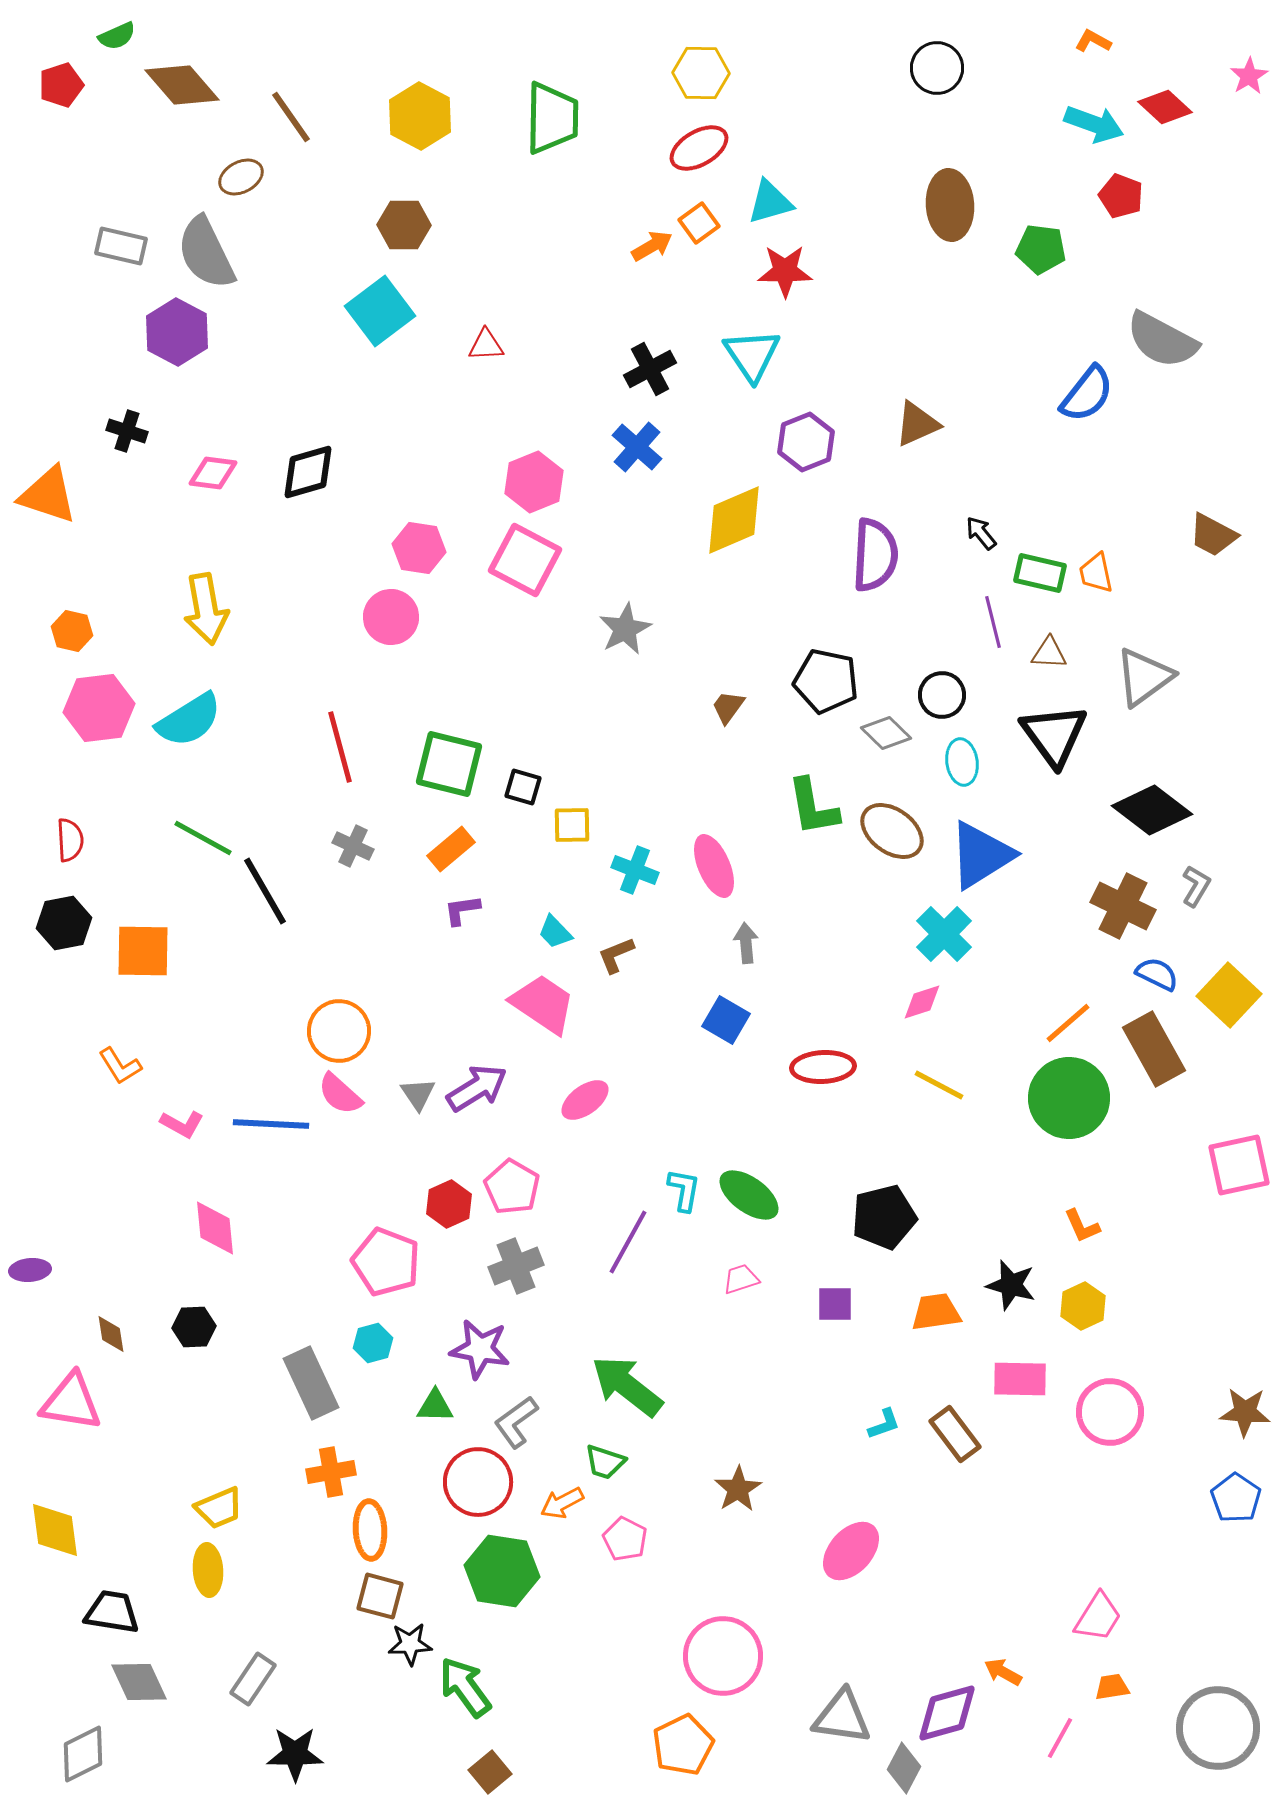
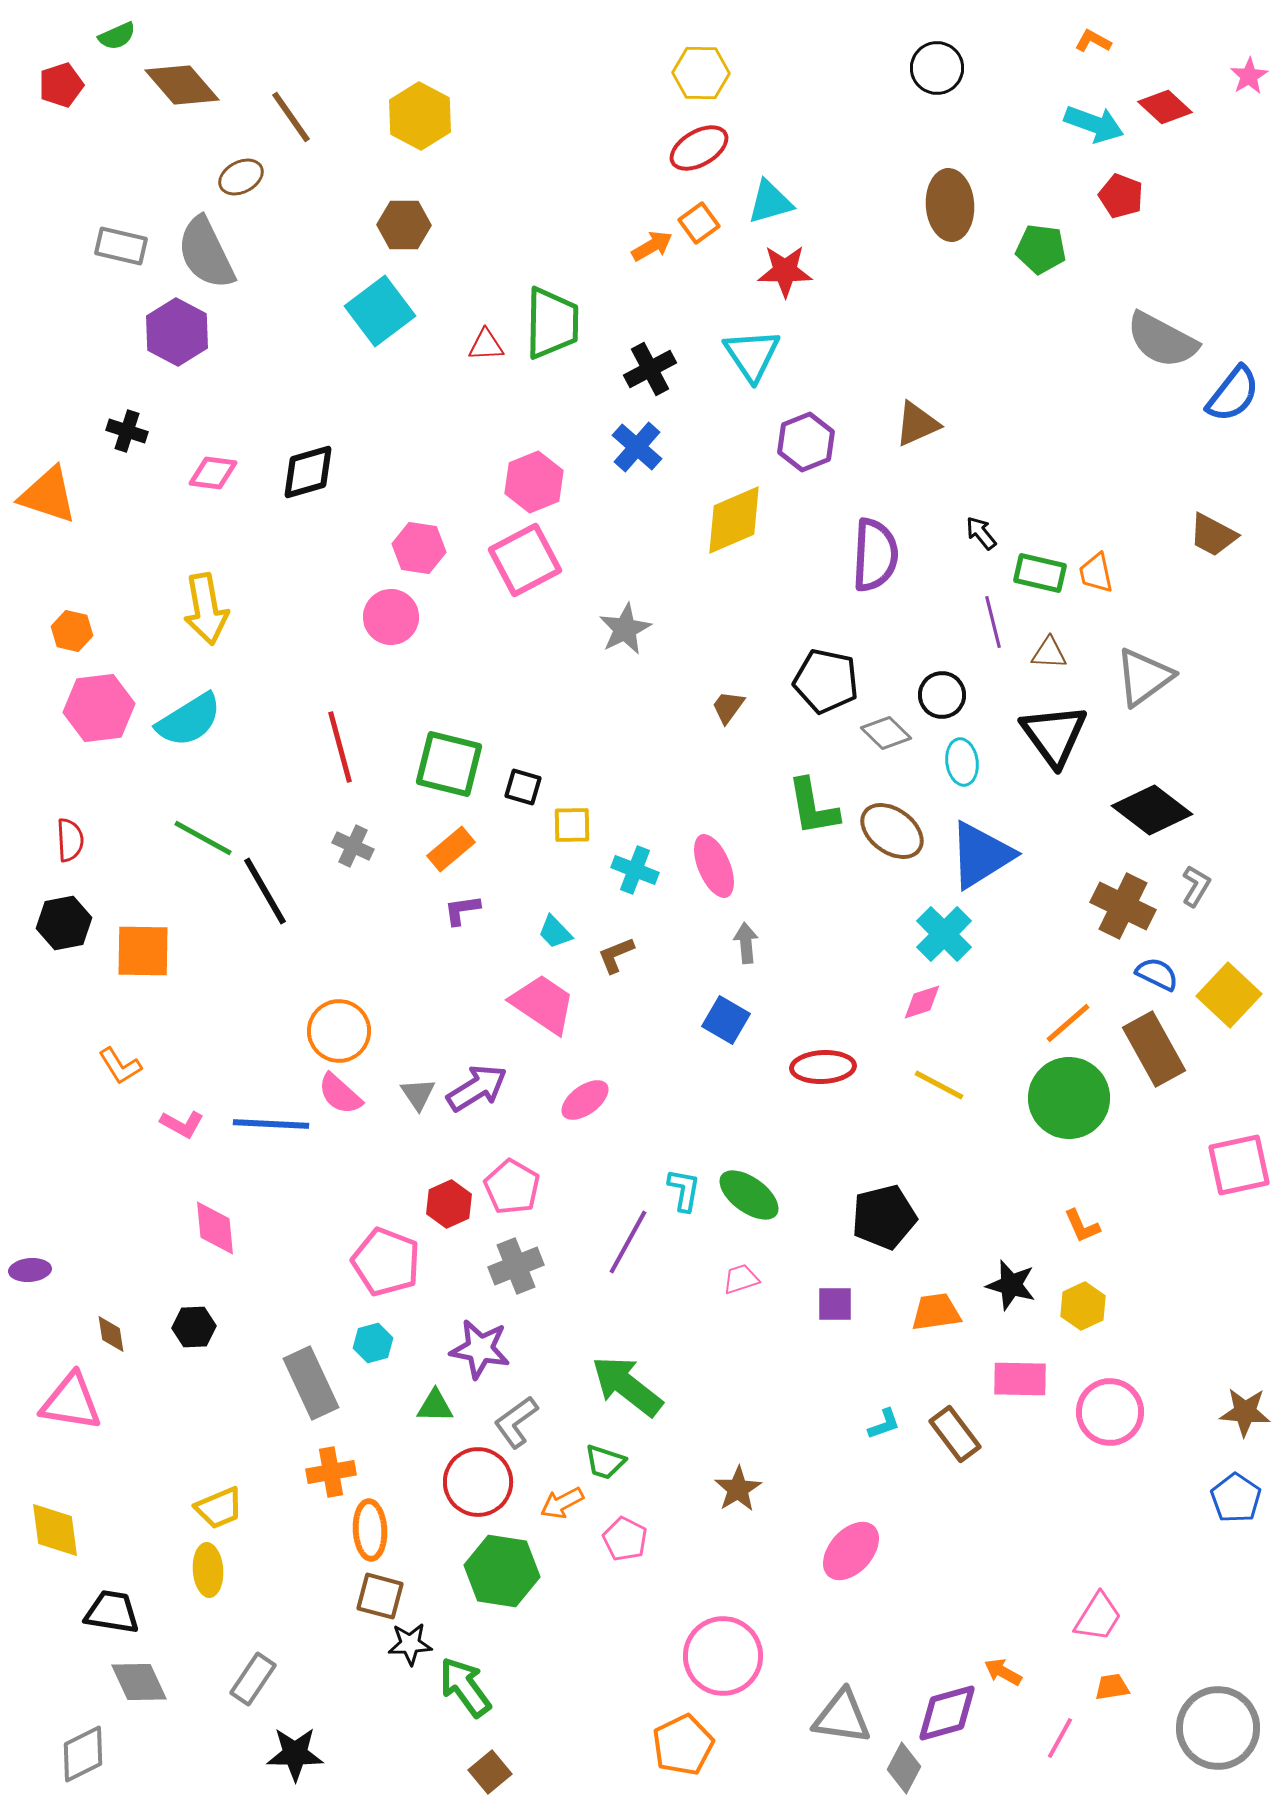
green trapezoid at (552, 118): moved 205 px down
blue semicircle at (1087, 394): moved 146 px right
pink square at (525, 560): rotated 34 degrees clockwise
